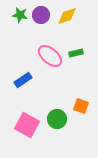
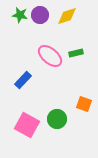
purple circle: moved 1 px left
blue rectangle: rotated 12 degrees counterclockwise
orange square: moved 3 px right, 2 px up
